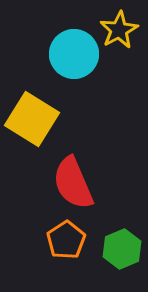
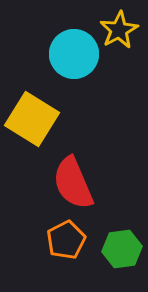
orange pentagon: rotated 6 degrees clockwise
green hexagon: rotated 15 degrees clockwise
